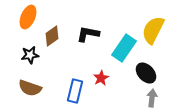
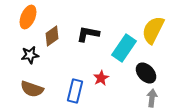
brown semicircle: moved 2 px right, 1 px down
